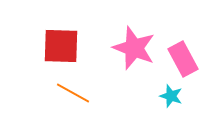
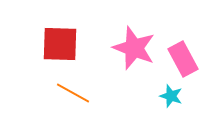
red square: moved 1 px left, 2 px up
